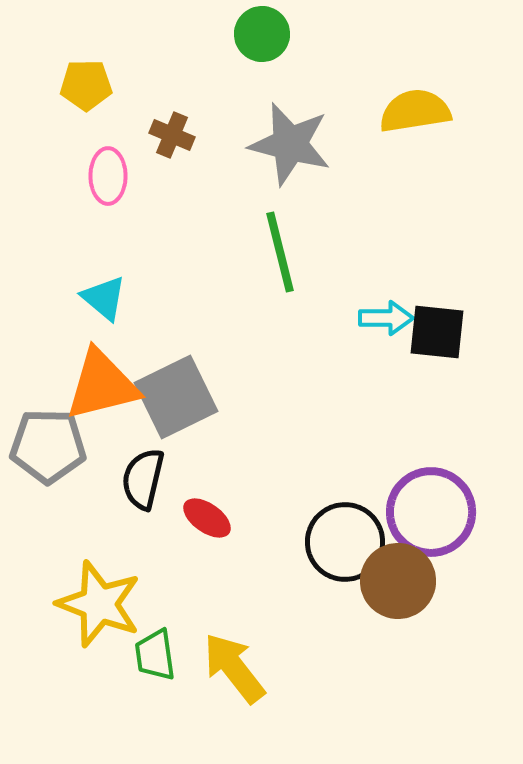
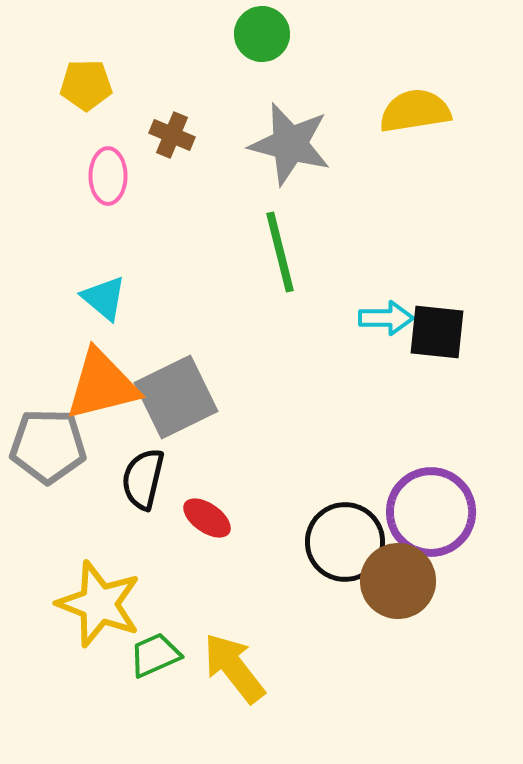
green trapezoid: rotated 74 degrees clockwise
